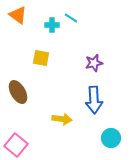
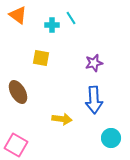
cyan line: rotated 24 degrees clockwise
pink square: rotated 10 degrees counterclockwise
